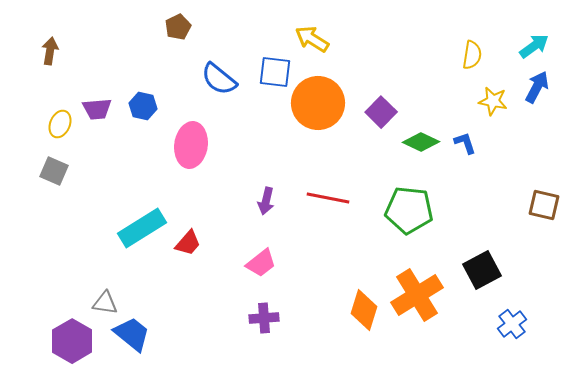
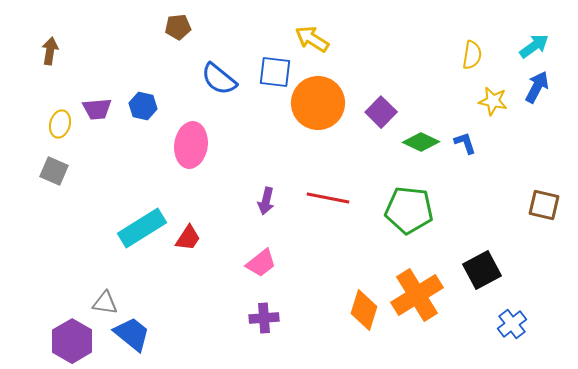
brown pentagon: rotated 20 degrees clockwise
yellow ellipse: rotated 8 degrees counterclockwise
red trapezoid: moved 5 px up; rotated 8 degrees counterclockwise
